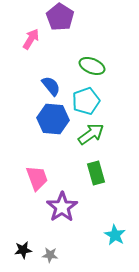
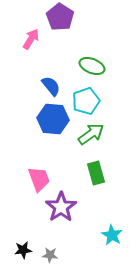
pink trapezoid: moved 2 px right, 1 px down
purple star: moved 1 px left
cyan star: moved 3 px left
